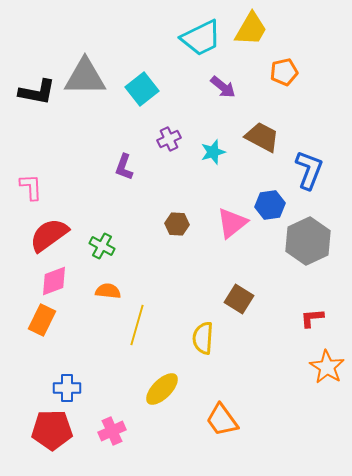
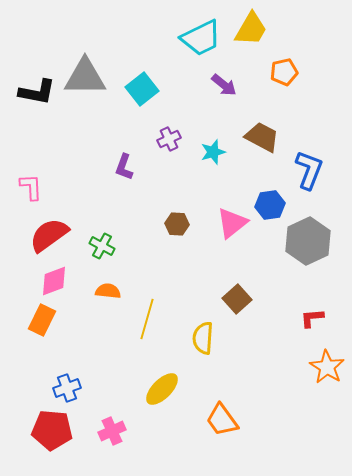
purple arrow: moved 1 px right, 2 px up
brown square: moved 2 px left; rotated 16 degrees clockwise
yellow line: moved 10 px right, 6 px up
blue cross: rotated 20 degrees counterclockwise
red pentagon: rotated 6 degrees clockwise
